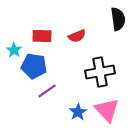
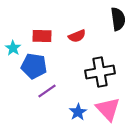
cyan star: moved 1 px left, 2 px up
pink triangle: moved 1 px right, 1 px up
